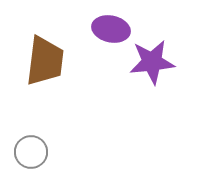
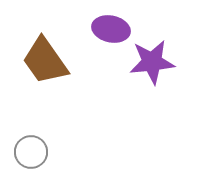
brown trapezoid: rotated 138 degrees clockwise
